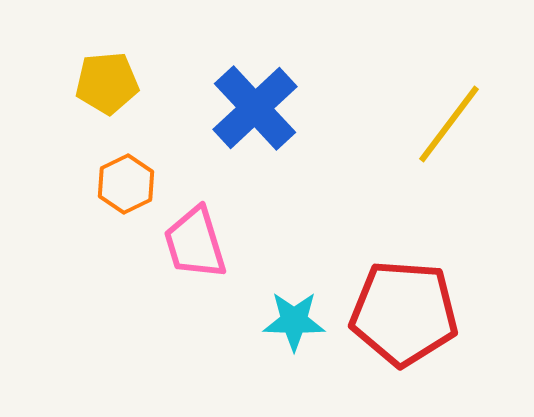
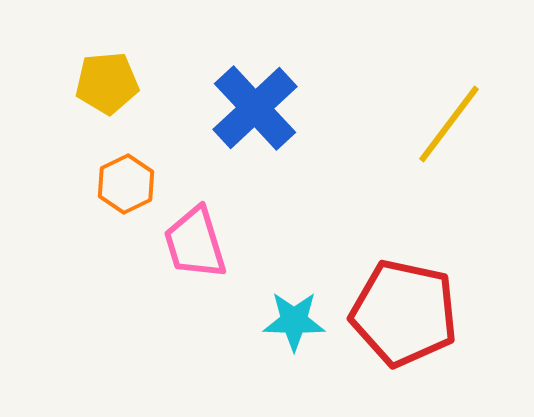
red pentagon: rotated 8 degrees clockwise
